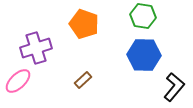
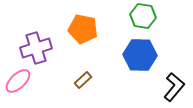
orange pentagon: moved 1 px left, 5 px down; rotated 8 degrees counterclockwise
blue hexagon: moved 4 px left
